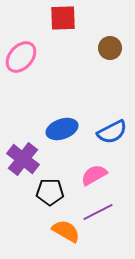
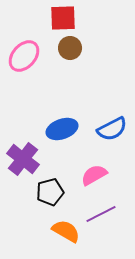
brown circle: moved 40 px left
pink ellipse: moved 3 px right, 1 px up
blue semicircle: moved 3 px up
black pentagon: rotated 16 degrees counterclockwise
purple line: moved 3 px right, 2 px down
